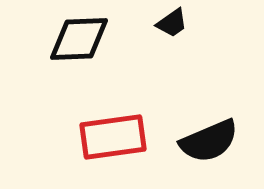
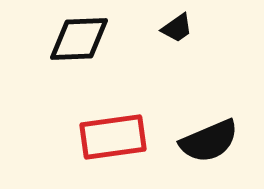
black trapezoid: moved 5 px right, 5 px down
